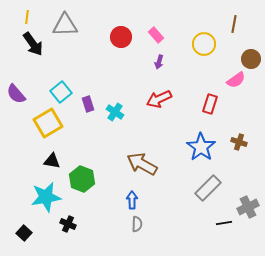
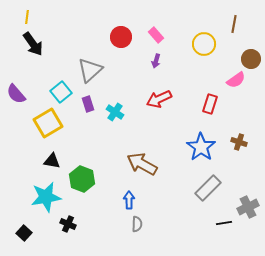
gray triangle: moved 25 px right, 45 px down; rotated 40 degrees counterclockwise
purple arrow: moved 3 px left, 1 px up
blue arrow: moved 3 px left
